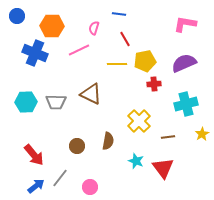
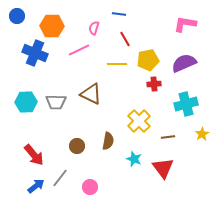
yellow pentagon: moved 3 px right, 1 px up
cyan star: moved 2 px left, 2 px up
